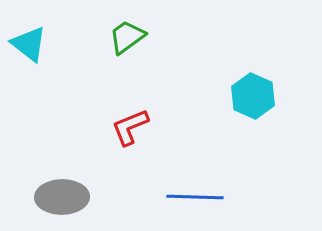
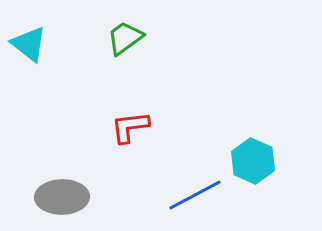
green trapezoid: moved 2 px left, 1 px down
cyan hexagon: moved 65 px down
red L-shape: rotated 15 degrees clockwise
blue line: moved 2 px up; rotated 30 degrees counterclockwise
